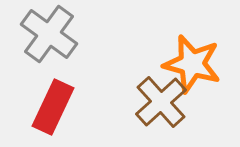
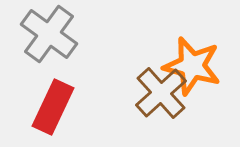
orange star: moved 2 px down
brown cross: moved 9 px up
